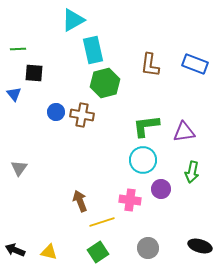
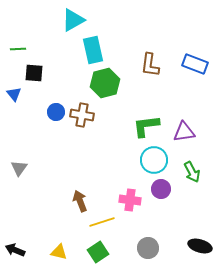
cyan circle: moved 11 px right
green arrow: rotated 40 degrees counterclockwise
yellow triangle: moved 10 px right
